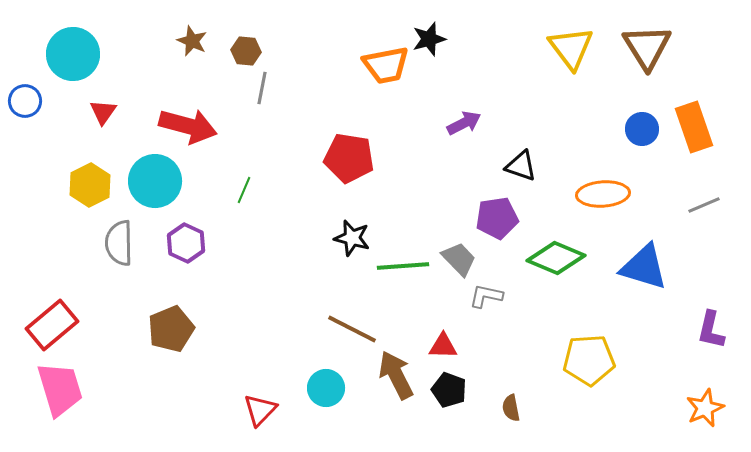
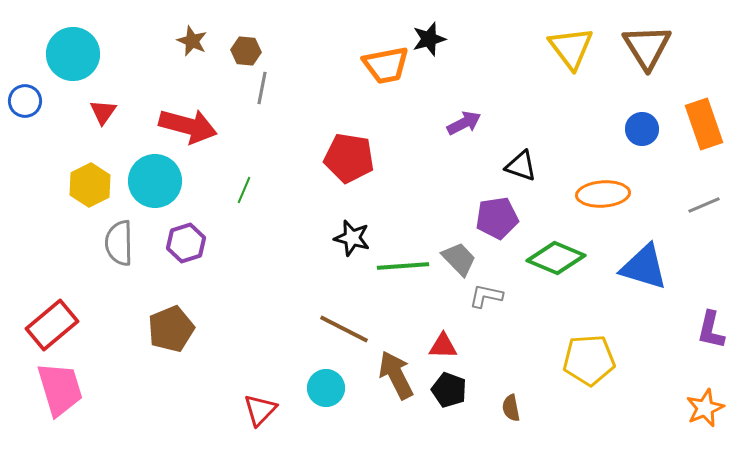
orange rectangle at (694, 127): moved 10 px right, 3 px up
purple hexagon at (186, 243): rotated 18 degrees clockwise
brown line at (352, 329): moved 8 px left
